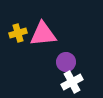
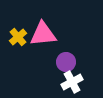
yellow cross: moved 4 px down; rotated 24 degrees counterclockwise
